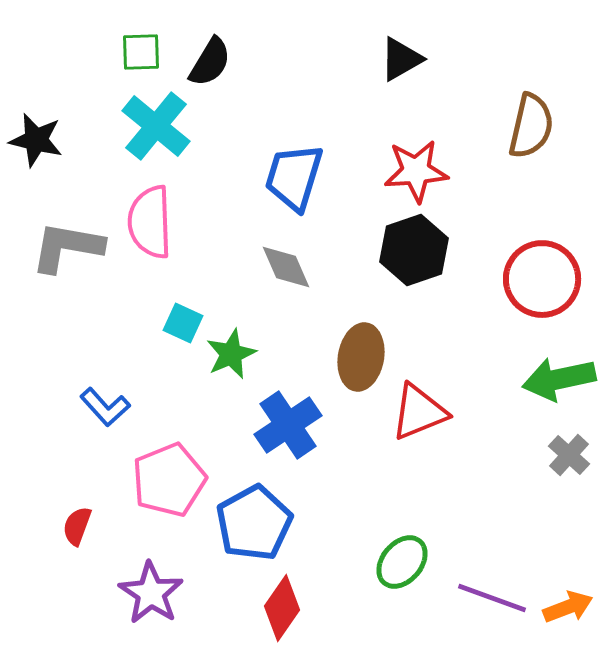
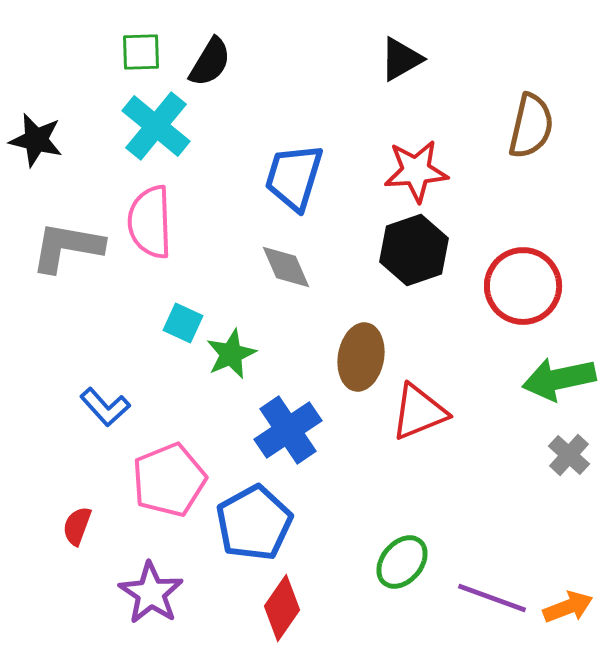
red circle: moved 19 px left, 7 px down
blue cross: moved 5 px down
